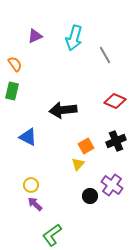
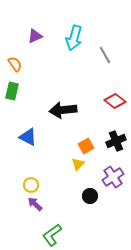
red diamond: rotated 15 degrees clockwise
purple cross: moved 1 px right, 8 px up; rotated 20 degrees clockwise
